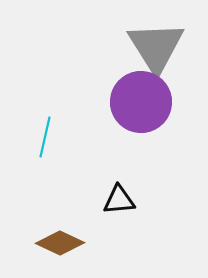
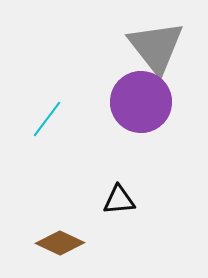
gray triangle: rotated 6 degrees counterclockwise
cyan line: moved 2 px right, 18 px up; rotated 24 degrees clockwise
